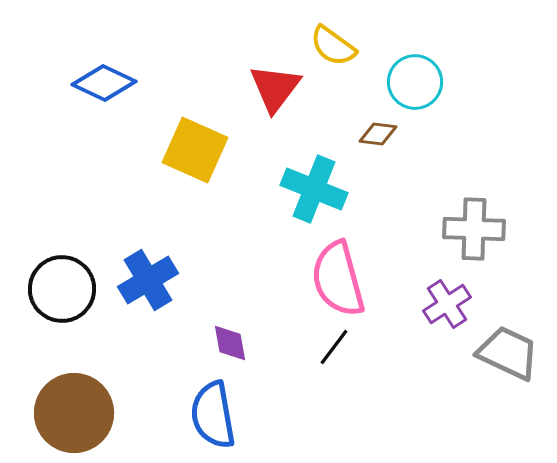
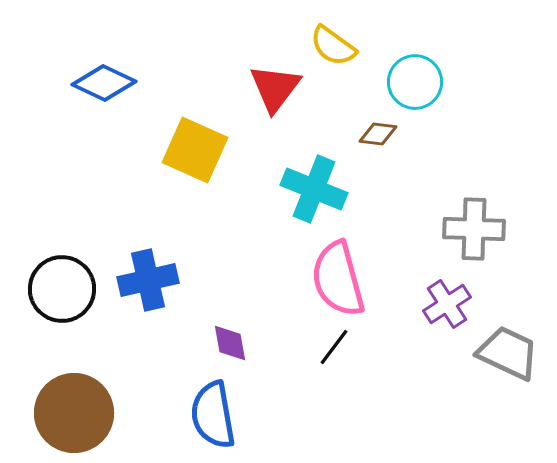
blue cross: rotated 18 degrees clockwise
